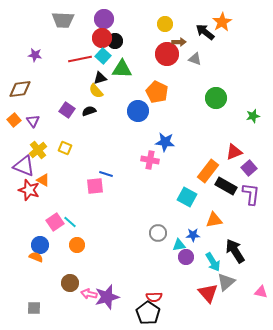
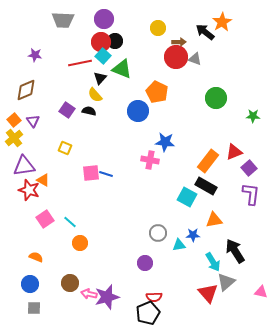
yellow circle at (165, 24): moved 7 px left, 4 px down
red circle at (102, 38): moved 1 px left, 4 px down
red circle at (167, 54): moved 9 px right, 3 px down
red line at (80, 59): moved 4 px down
green triangle at (122, 69): rotated 20 degrees clockwise
black triangle at (100, 78): rotated 32 degrees counterclockwise
brown diamond at (20, 89): moved 6 px right, 1 px down; rotated 15 degrees counterclockwise
yellow semicircle at (96, 91): moved 1 px left, 4 px down
black semicircle at (89, 111): rotated 32 degrees clockwise
green star at (253, 116): rotated 16 degrees clockwise
yellow cross at (38, 150): moved 24 px left, 12 px up
purple triangle at (24, 166): rotated 30 degrees counterclockwise
orange rectangle at (208, 171): moved 10 px up
pink square at (95, 186): moved 4 px left, 13 px up
black rectangle at (226, 186): moved 20 px left
pink square at (55, 222): moved 10 px left, 3 px up
blue circle at (40, 245): moved 10 px left, 39 px down
orange circle at (77, 245): moved 3 px right, 2 px up
purple circle at (186, 257): moved 41 px left, 6 px down
black pentagon at (148, 313): rotated 15 degrees clockwise
